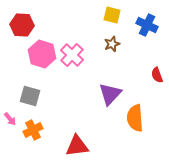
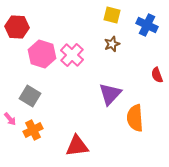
red hexagon: moved 5 px left, 2 px down
gray square: rotated 15 degrees clockwise
